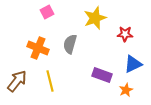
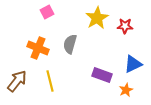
yellow star: moved 2 px right; rotated 10 degrees counterclockwise
red star: moved 8 px up
